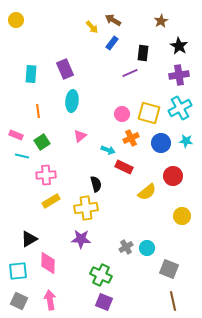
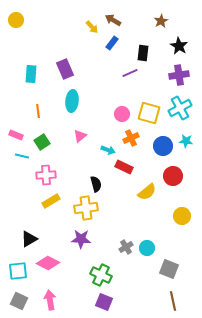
blue circle at (161, 143): moved 2 px right, 3 px down
pink diamond at (48, 263): rotated 65 degrees counterclockwise
